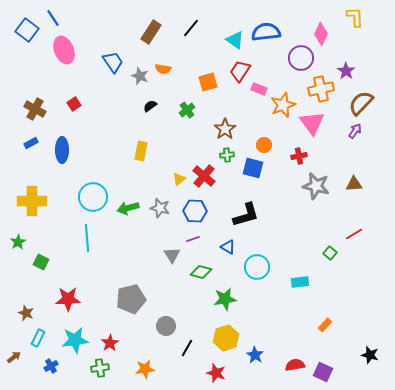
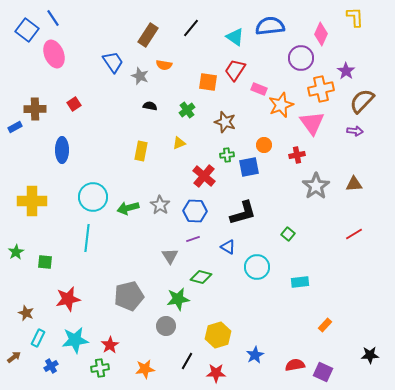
brown rectangle at (151, 32): moved 3 px left, 3 px down
blue semicircle at (266, 32): moved 4 px right, 6 px up
cyan triangle at (235, 40): moved 3 px up
pink ellipse at (64, 50): moved 10 px left, 4 px down
orange semicircle at (163, 69): moved 1 px right, 4 px up
red trapezoid at (240, 71): moved 5 px left, 1 px up
orange square at (208, 82): rotated 24 degrees clockwise
brown semicircle at (361, 103): moved 1 px right, 2 px up
orange star at (283, 105): moved 2 px left
black semicircle at (150, 106): rotated 48 degrees clockwise
brown cross at (35, 109): rotated 30 degrees counterclockwise
brown star at (225, 129): moved 7 px up; rotated 20 degrees counterclockwise
purple arrow at (355, 131): rotated 63 degrees clockwise
blue rectangle at (31, 143): moved 16 px left, 16 px up
red cross at (299, 156): moved 2 px left, 1 px up
blue square at (253, 168): moved 4 px left, 1 px up; rotated 25 degrees counterclockwise
yellow triangle at (179, 179): moved 36 px up; rotated 16 degrees clockwise
gray star at (316, 186): rotated 24 degrees clockwise
gray star at (160, 208): moved 3 px up; rotated 18 degrees clockwise
black L-shape at (246, 215): moved 3 px left, 2 px up
cyan line at (87, 238): rotated 12 degrees clockwise
green star at (18, 242): moved 2 px left, 10 px down
green square at (330, 253): moved 42 px left, 19 px up
gray triangle at (172, 255): moved 2 px left, 1 px down
green square at (41, 262): moved 4 px right; rotated 21 degrees counterclockwise
green diamond at (201, 272): moved 5 px down
red star at (68, 299): rotated 10 degrees counterclockwise
gray pentagon at (131, 299): moved 2 px left, 3 px up
green star at (225, 299): moved 47 px left
yellow hexagon at (226, 338): moved 8 px left, 3 px up
red star at (110, 343): moved 2 px down
black line at (187, 348): moved 13 px down
blue star at (255, 355): rotated 12 degrees clockwise
black star at (370, 355): rotated 18 degrees counterclockwise
red star at (216, 373): rotated 18 degrees counterclockwise
